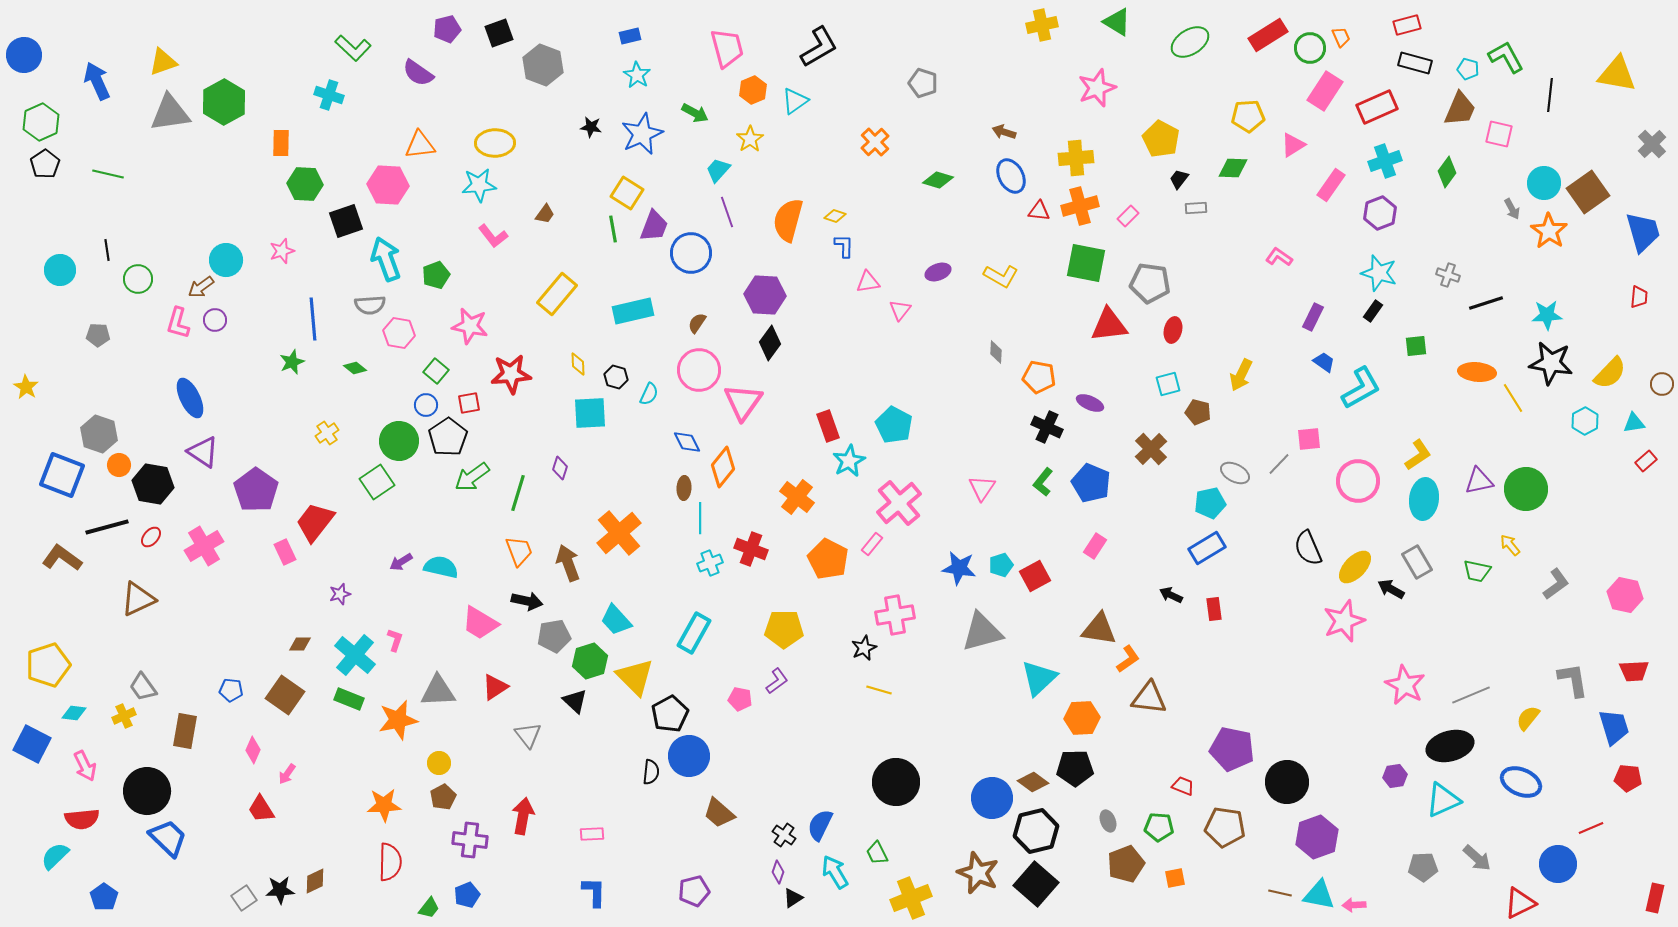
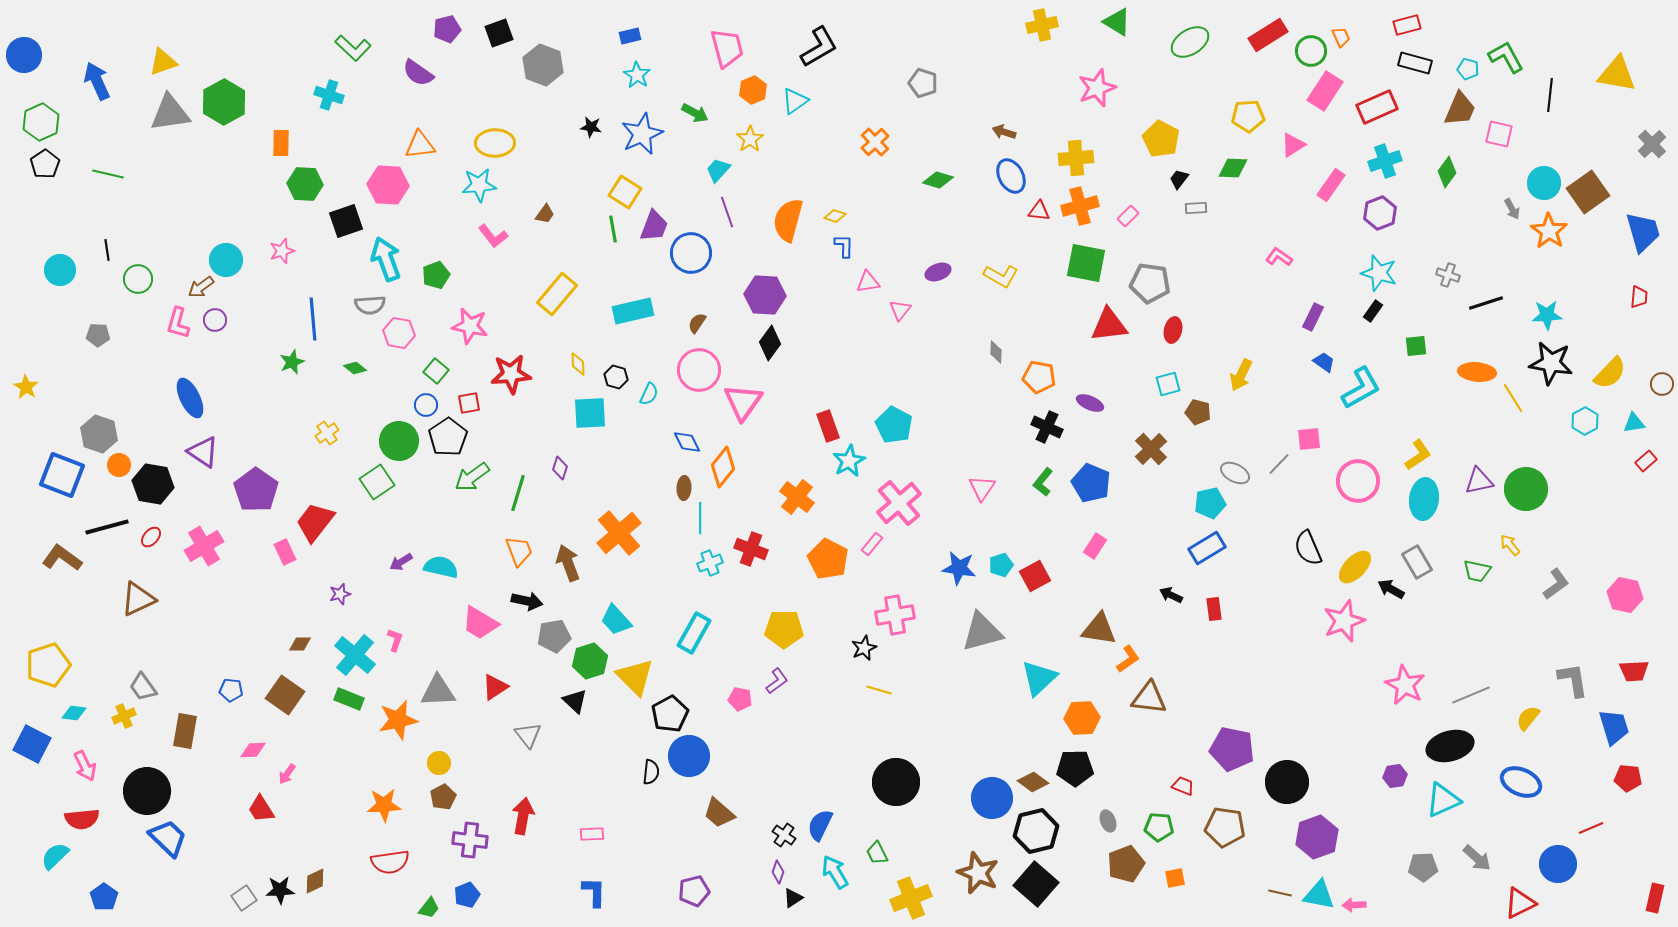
green circle at (1310, 48): moved 1 px right, 3 px down
yellow square at (627, 193): moved 2 px left, 1 px up
pink diamond at (253, 750): rotated 64 degrees clockwise
red semicircle at (390, 862): rotated 81 degrees clockwise
